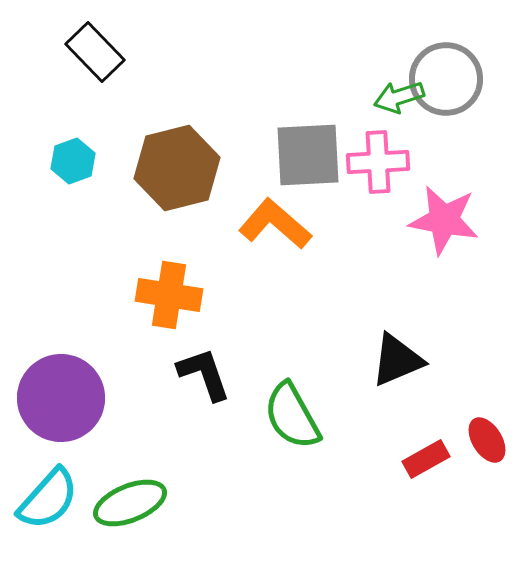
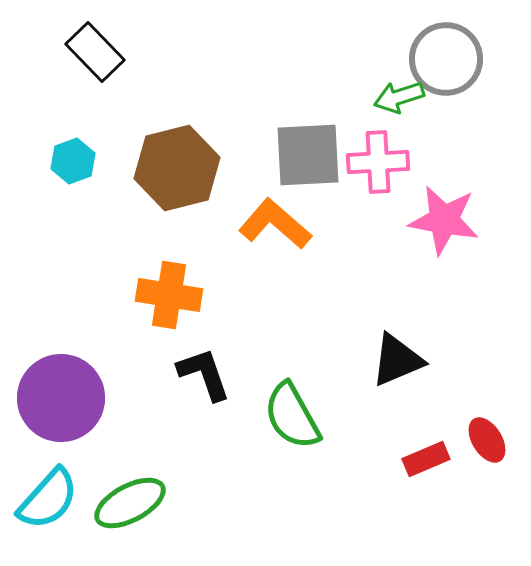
gray circle: moved 20 px up
red rectangle: rotated 6 degrees clockwise
green ellipse: rotated 6 degrees counterclockwise
